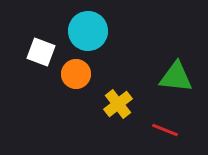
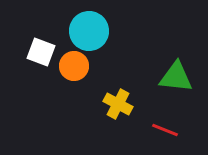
cyan circle: moved 1 px right
orange circle: moved 2 px left, 8 px up
yellow cross: rotated 24 degrees counterclockwise
